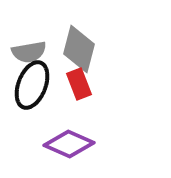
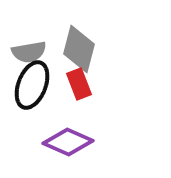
purple diamond: moved 1 px left, 2 px up
